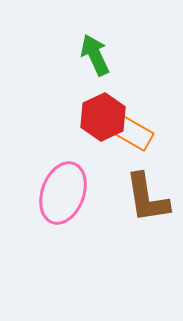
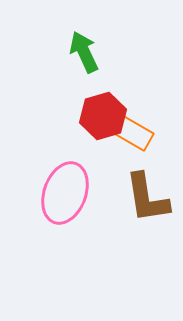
green arrow: moved 11 px left, 3 px up
red hexagon: moved 1 px up; rotated 9 degrees clockwise
pink ellipse: moved 2 px right
